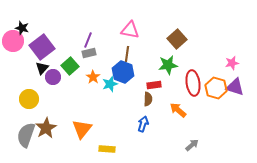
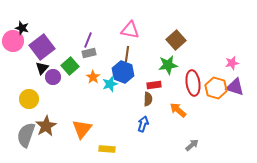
brown square: moved 1 px left, 1 px down
brown star: moved 2 px up
